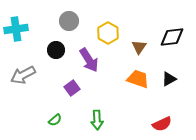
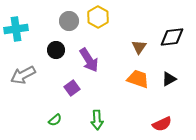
yellow hexagon: moved 10 px left, 16 px up
